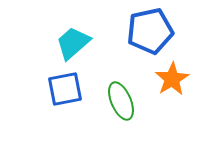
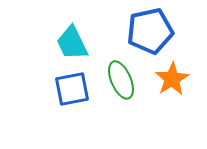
cyan trapezoid: moved 1 px left; rotated 75 degrees counterclockwise
blue square: moved 7 px right
green ellipse: moved 21 px up
